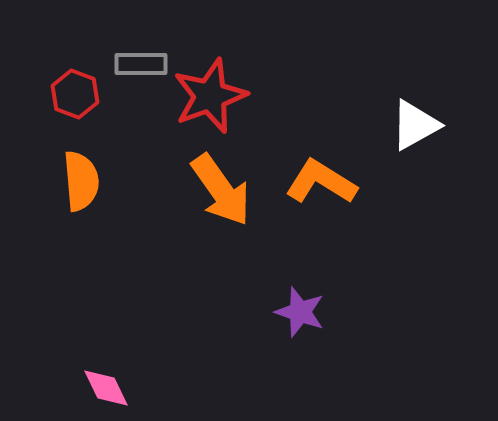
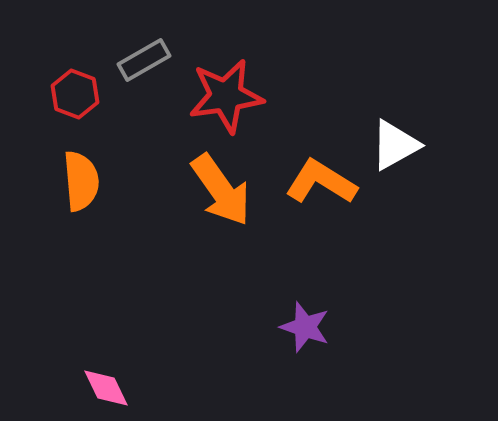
gray rectangle: moved 3 px right, 4 px up; rotated 30 degrees counterclockwise
red star: moved 16 px right; rotated 12 degrees clockwise
white triangle: moved 20 px left, 20 px down
purple star: moved 5 px right, 15 px down
